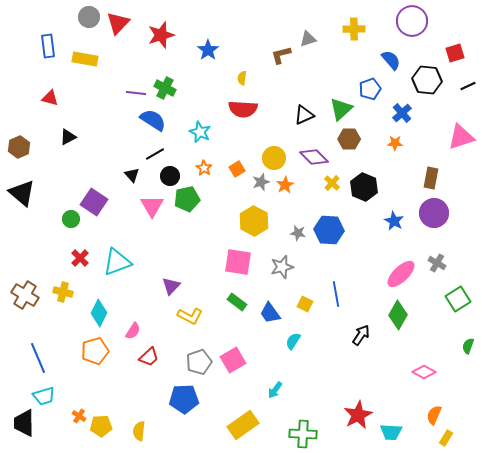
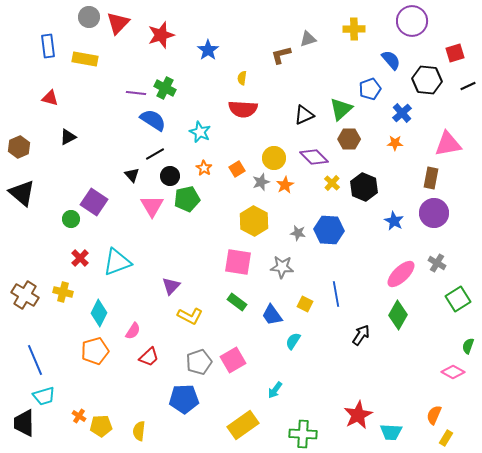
pink triangle at (461, 137): moved 13 px left, 7 px down; rotated 8 degrees clockwise
gray star at (282, 267): rotated 20 degrees clockwise
blue trapezoid at (270, 313): moved 2 px right, 2 px down
blue line at (38, 358): moved 3 px left, 2 px down
pink diamond at (424, 372): moved 29 px right
